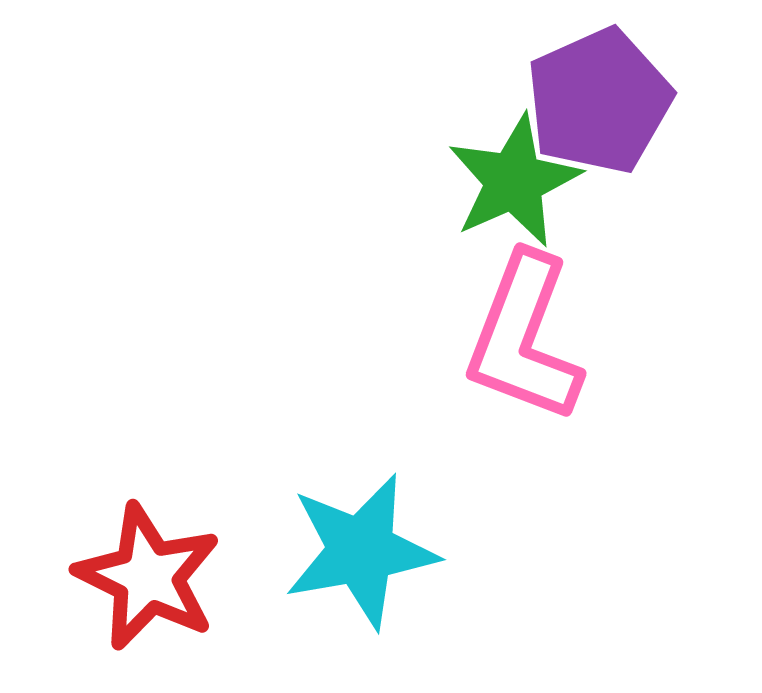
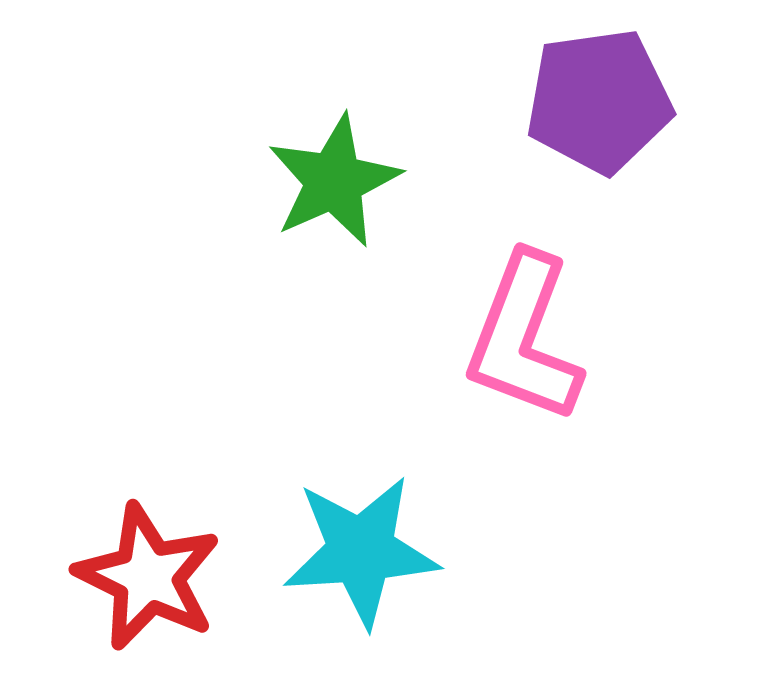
purple pentagon: rotated 16 degrees clockwise
green star: moved 180 px left
cyan star: rotated 6 degrees clockwise
